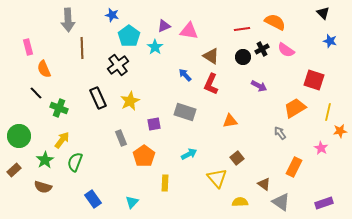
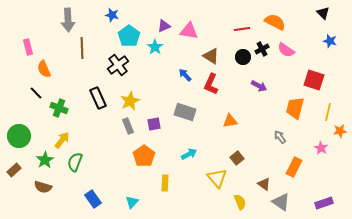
orange trapezoid at (295, 108): rotated 45 degrees counterclockwise
gray arrow at (280, 133): moved 4 px down
gray rectangle at (121, 138): moved 7 px right, 12 px up
yellow semicircle at (240, 202): rotated 70 degrees clockwise
